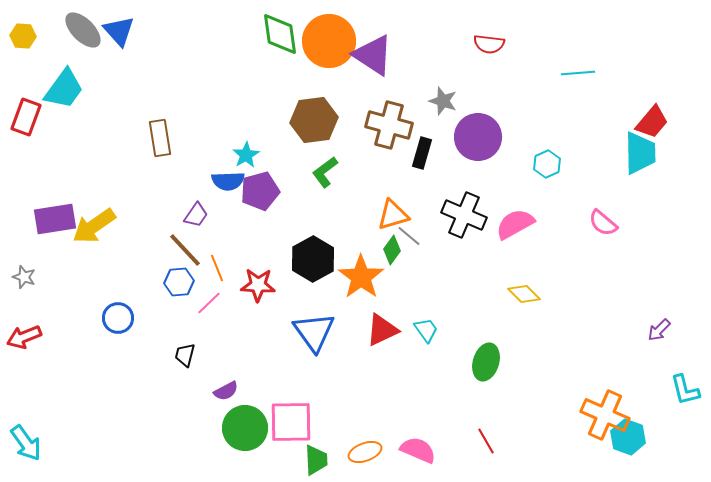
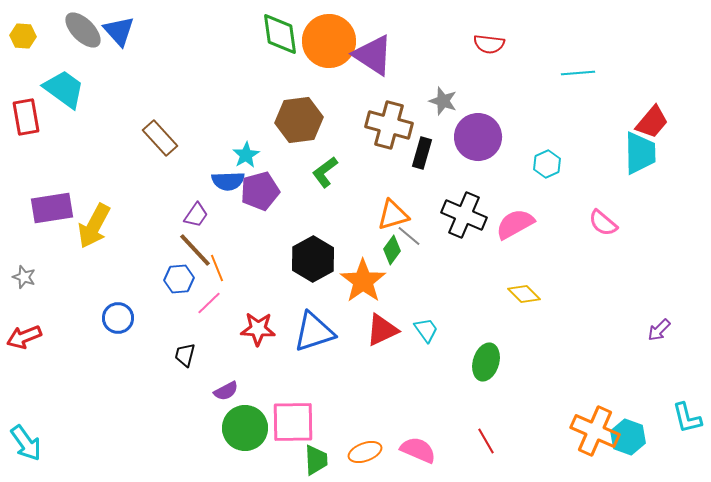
cyan trapezoid at (64, 89): rotated 90 degrees counterclockwise
red rectangle at (26, 117): rotated 30 degrees counterclockwise
brown hexagon at (314, 120): moved 15 px left
brown rectangle at (160, 138): rotated 33 degrees counterclockwise
purple rectangle at (55, 219): moved 3 px left, 11 px up
yellow arrow at (94, 226): rotated 27 degrees counterclockwise
brown line at (185, 250): moved 10 px right
orange star at (361, 277): moved 2 px right, 4 px down
blue hexagon at (179, 282): moved 3 px up
red star at (258, 285): moved 44 px down
blue triangle at (314, 332): rotated 48 degrees clockwise
cyan L-shape at (685, 390): moved 2 px right, 28 px down
orange cross at (605, 415): moved 10 px left, 16 px down
pink square at (291, 422): moved 2 px right
